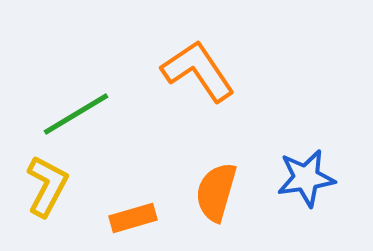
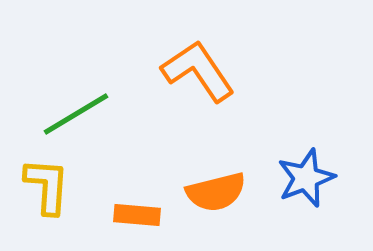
blue star: rotated 12 degrees counterclockwise
yellow L-shape: rotated 24 degrees counterclockwise
orange semicircle: rotated 120 degrees counterclockwise
orange rectangle: moved 4 px right, 3 px up; rotated 21 degrees clockwise
